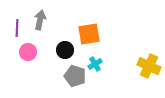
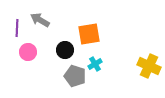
gray arrow: rotated 72 degrees counterclockwise
